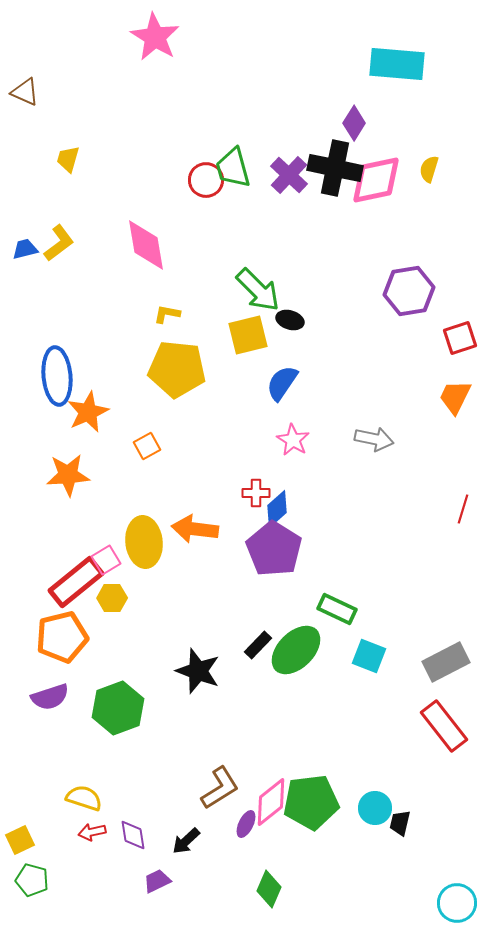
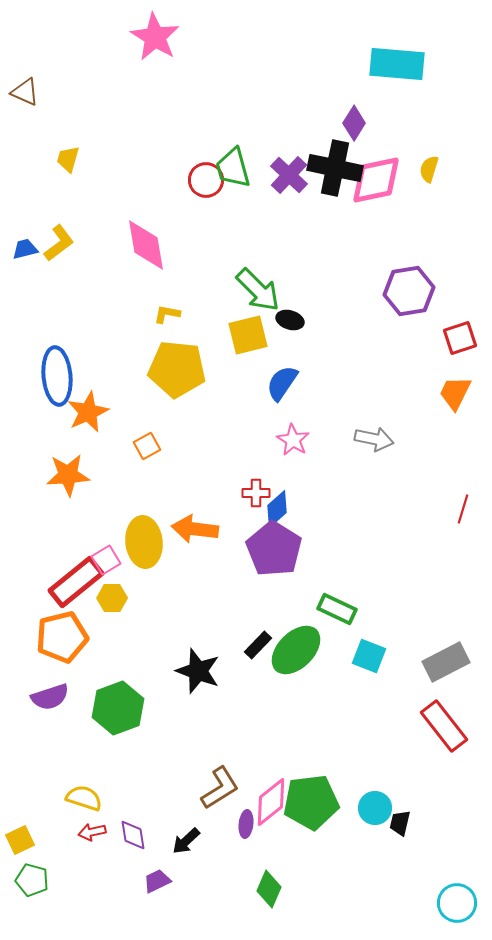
orange trapezoid at (455, 397): moved 4 px up
purple ellipse at (246, 824): rotated 20 degrees counterclockwise
